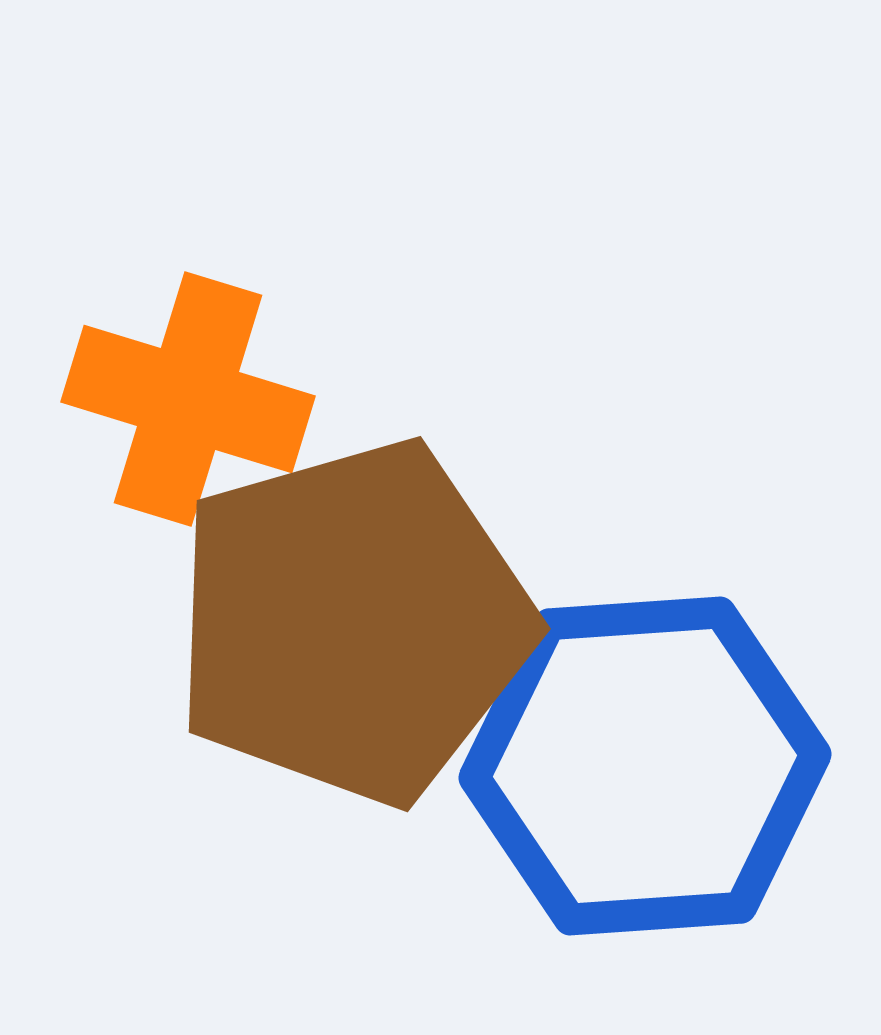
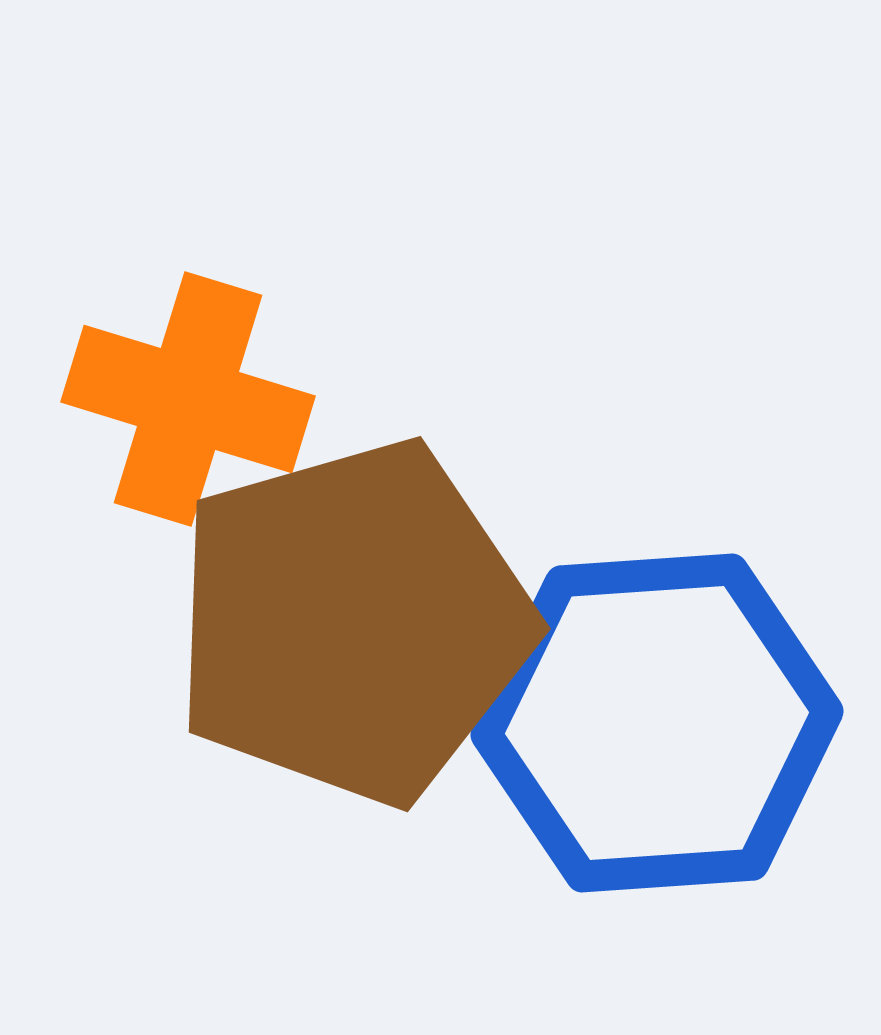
blue hexagon: moved 12 px right, 43 px up
